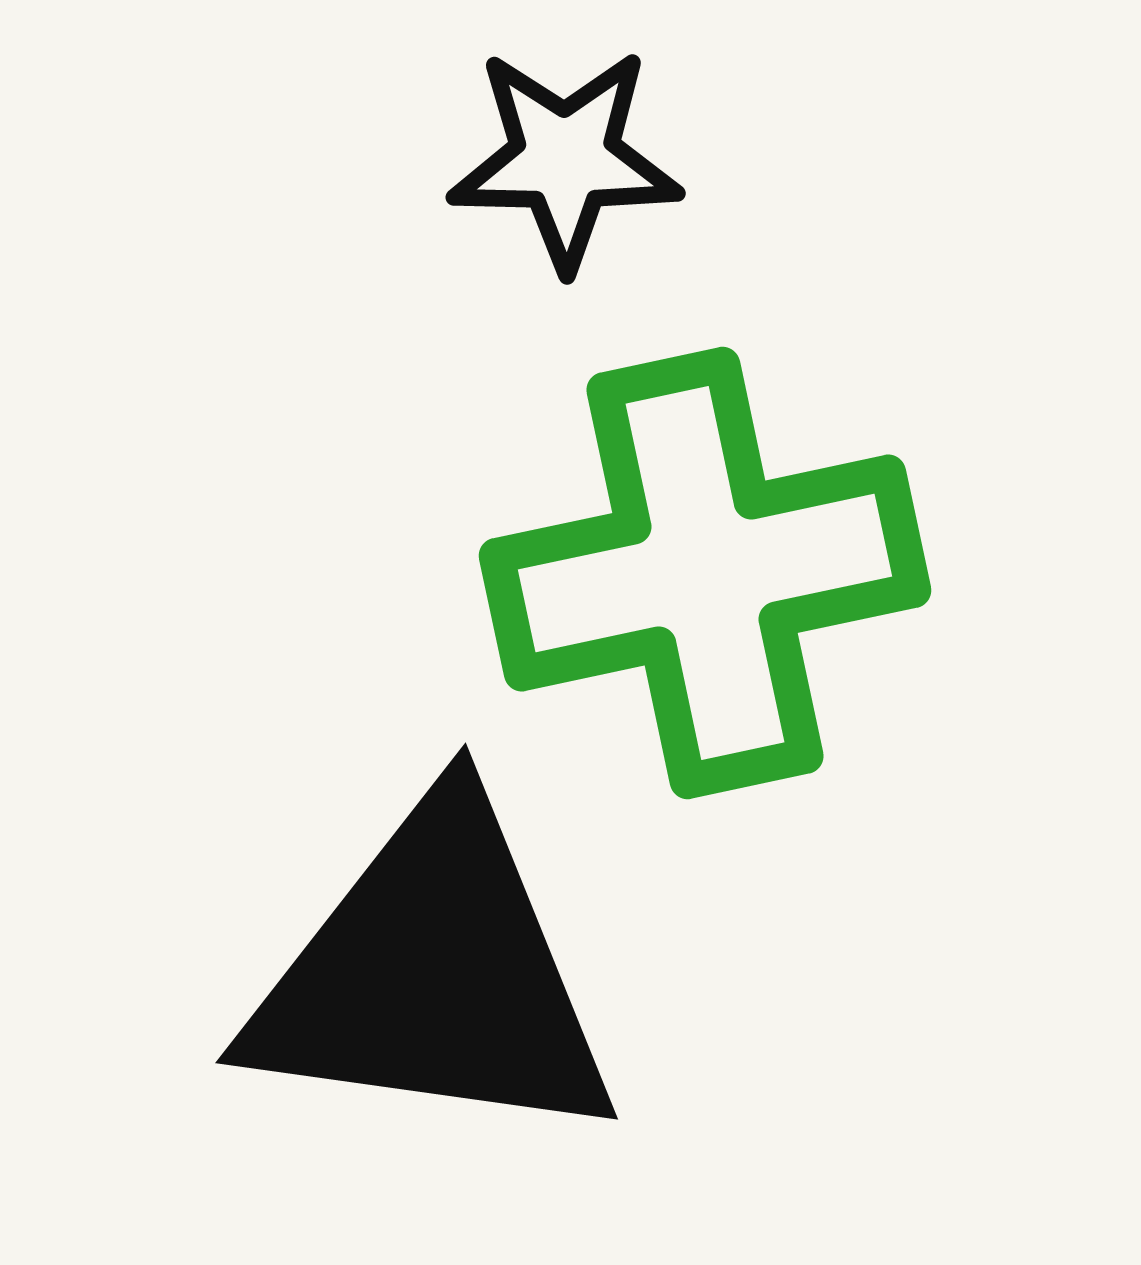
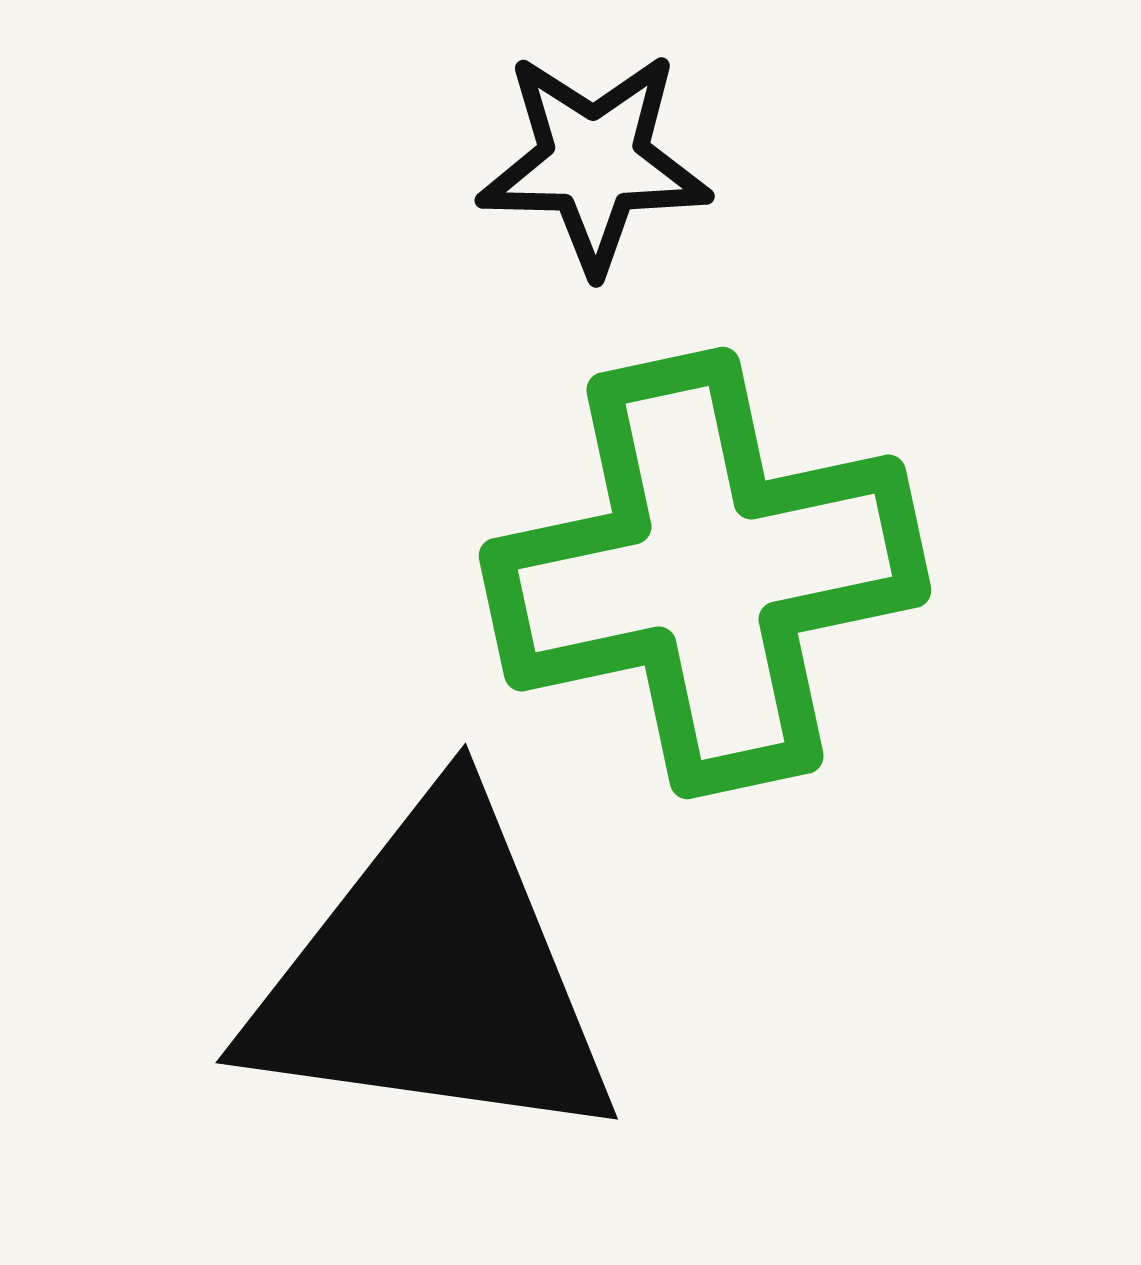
black star: moved 29 px right, 3 px down
